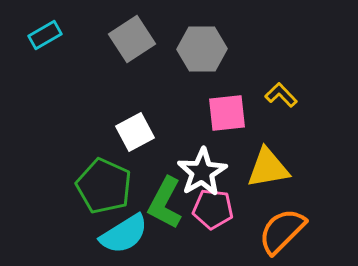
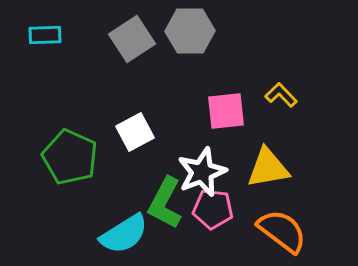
cyan rectangle: rotated 28 degrees clockwise
gray hexagon: moved 12 px left, 18 px up
pink square: moved 1 px left, 2 px up
white star: rotated 9 degrees clockwise
green pentagon: moved 34 px left, 29 px up
orange semicircle: rotated 82 degrees clockwise
